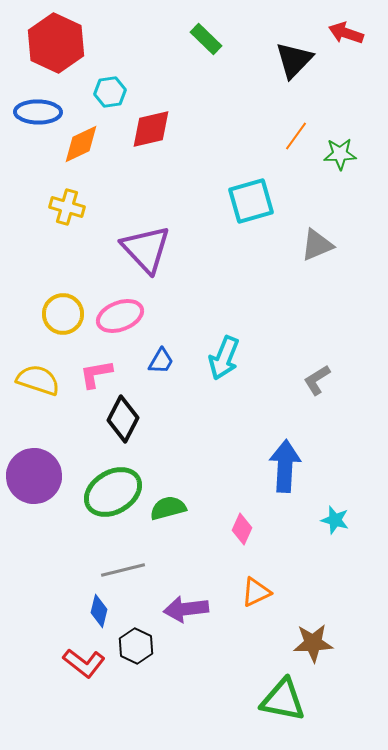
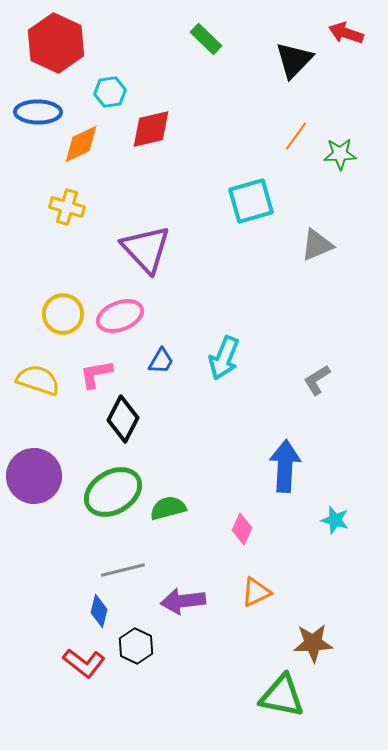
purple arrow: moved 3 px left, 8 px up
green triangle: moved 1 px left, 4 px up
